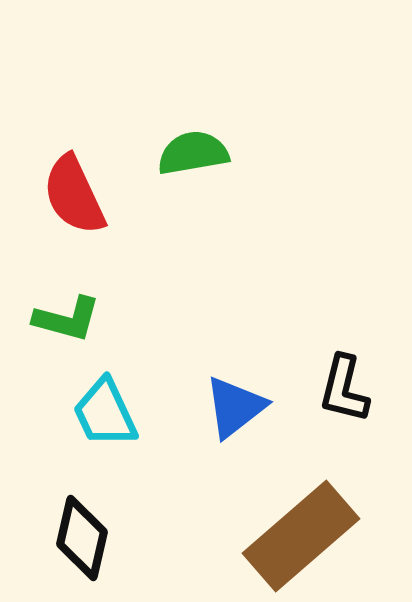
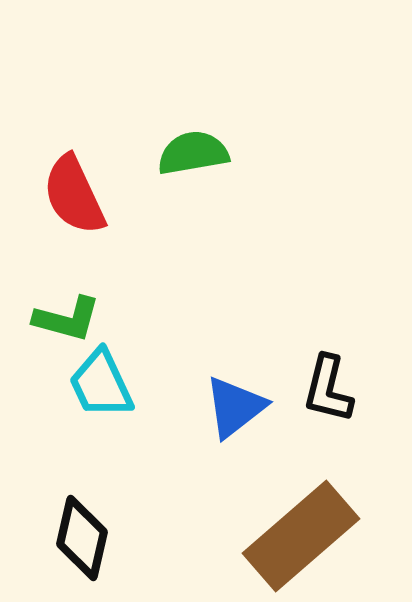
black L-shape: moved 16 px left
cyan trapezoid: moved 4 px left, 29 px up
